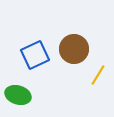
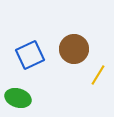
blue square: moved 5 px left
green ellipse: moved 3 px down
